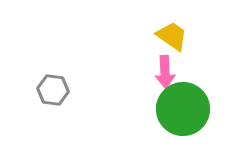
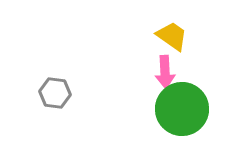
gray hexagon: moved 2 px right, 3 px down
green circle: moved 1 px left
